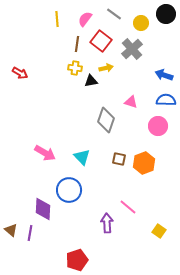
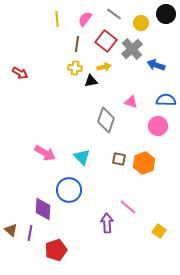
red square: moved 5 px right
yellow arrow: moved 2 px left, 1 px up
blue arrow: moved 8 px left, 10 px up
red pentagon: moved 21 px left, 10 px up
